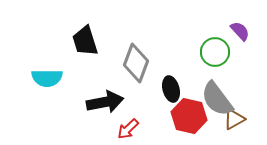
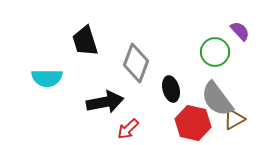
red hexagon: moved 4 px right, 7 px down
